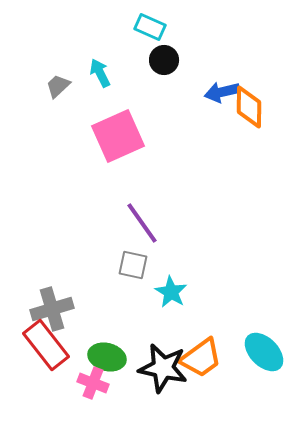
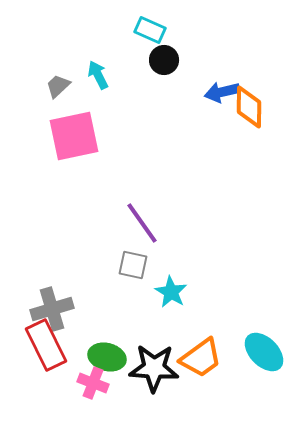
cyan rectangle: moved 3 px down
cyan arrow: moved 2 px left, 2 px down
pink square: moved 44 px left; rotated 12 degrees clockwise
red rectangle: rotated 12 degrees clockwise
black star: moved 9 px left; rotated 9 degrees counterclockwise
